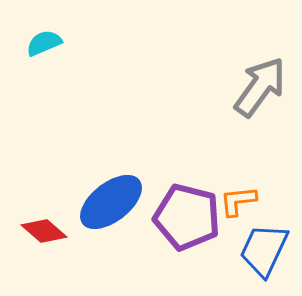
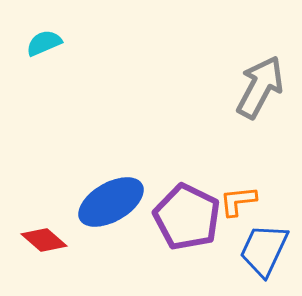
gray arrow: rotated 8 degrees counterclockwise
blue ellipse: rotated 8 degrees clockwise
purple pentagon: rotated 12 degrees clockwise
red diamond: moved 9 px down
